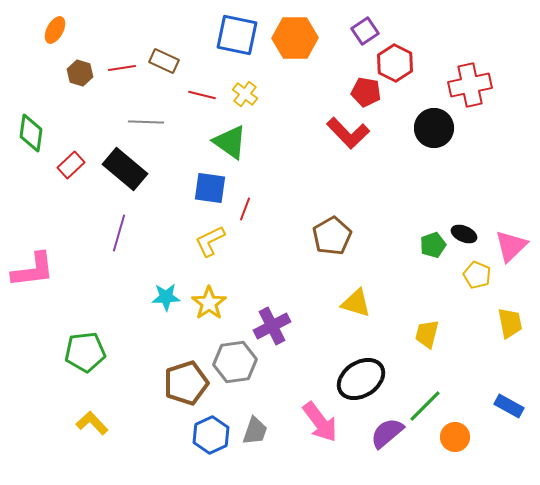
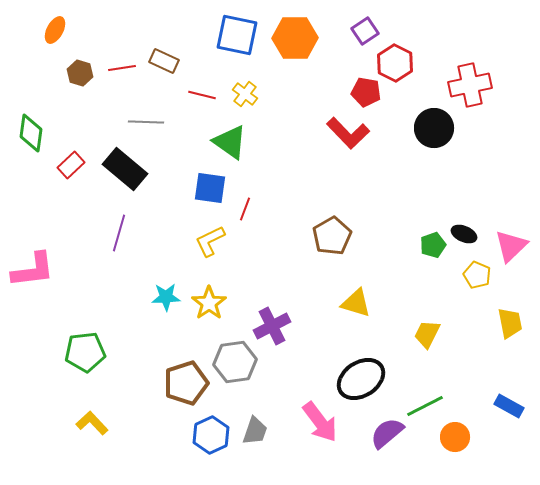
yellow trapezoid at (427, 334): rotated 12 degrees clockwise
green line at (425, 406): rotated 18 degrees clockwise
